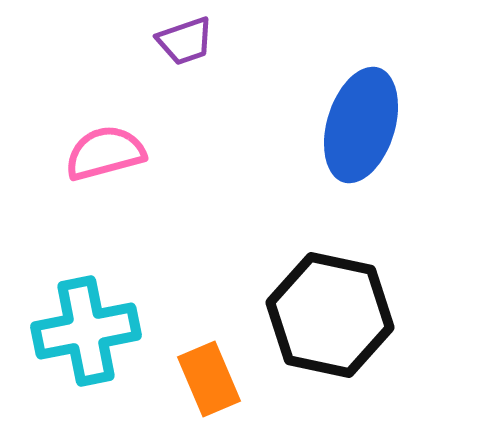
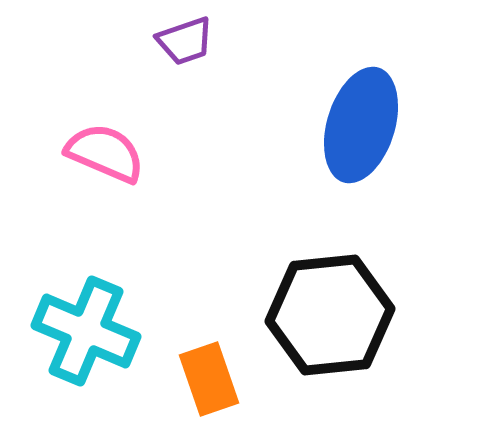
pink semicircle: rotated 38 degrees clockwise
black hexagon: rotated 18 degrees counterclockwise
cyan cross: rotated 34 degrees clockwise
orange rectangle: rotated 4 degrees clockwise
